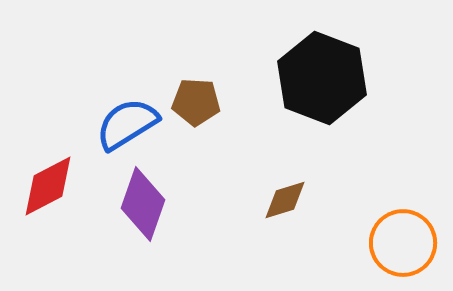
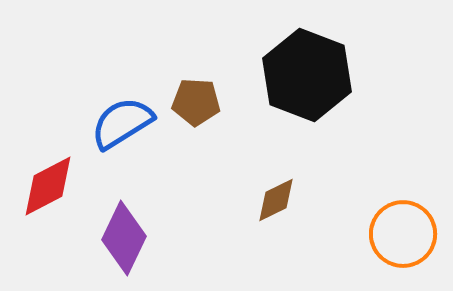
black hexagon: moved 15 px left, 3 px up
blue semicircle: moved 5 px left, 1 px up
brown diamond: moved 9 px left; rotated 9 degrees counterclockwise
purple diamond: moved 19 px left, 34 px down; rotated 6 degrees clockwise
orange circle: moved 9 px up
